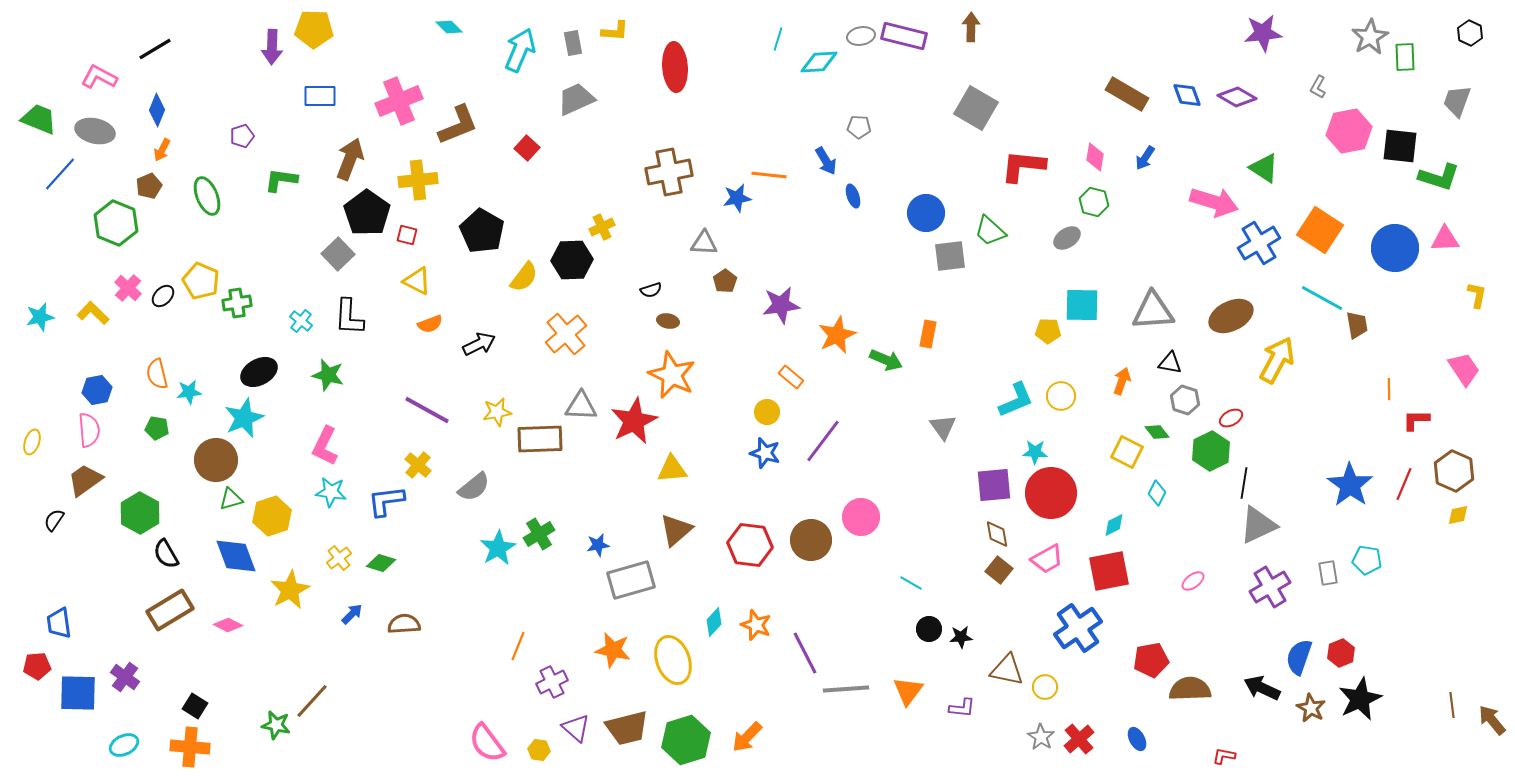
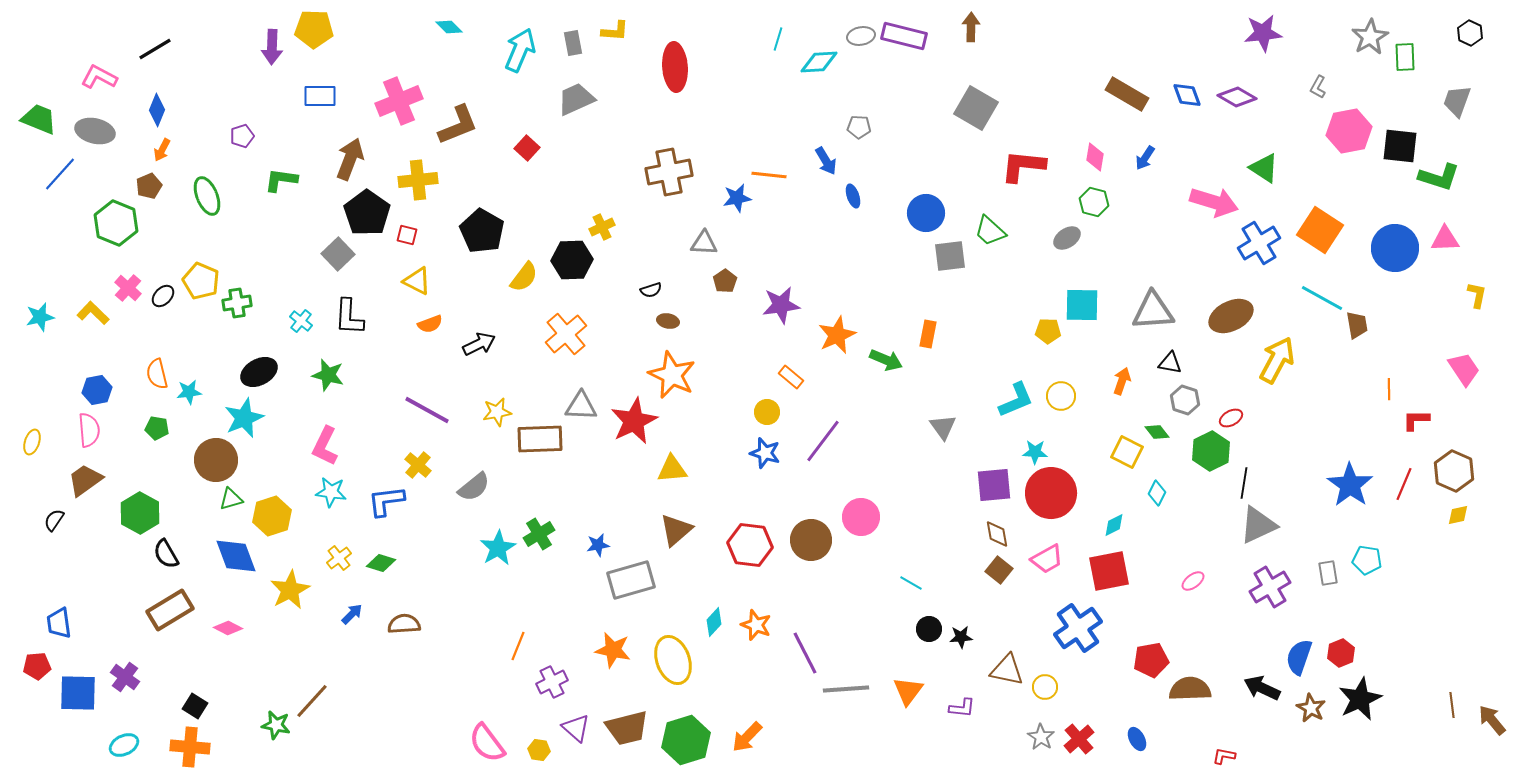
pink diamond at (228, 625): moved 3 px down
